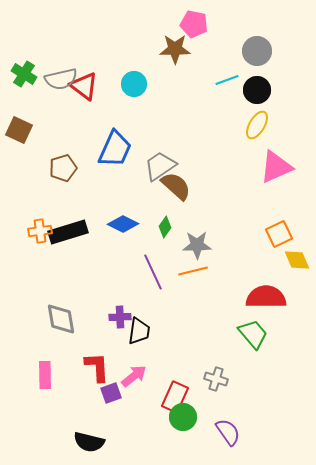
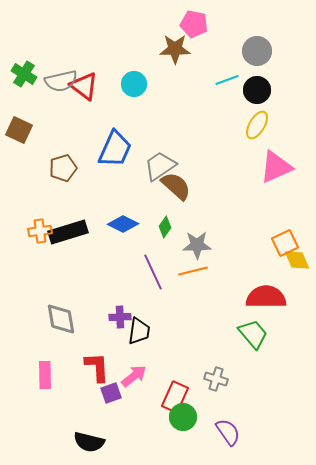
gray semicircle: moved 2 px down
orange square: moved 6 px right, 9 px down
